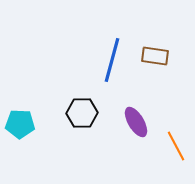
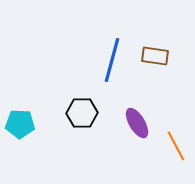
purple ellipse: moved 1 px right, 1 px down
